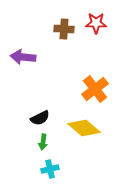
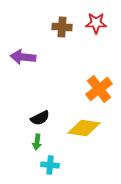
brown cross: moved 2 px left, 2 px up
orange cross: moved 4 px right
yellow diamond: rotated 32 degrees counterclockwise
green arrow: moved 6 px left
cyan cross: moved 4 px up; rotated 18 degrees clockwise
